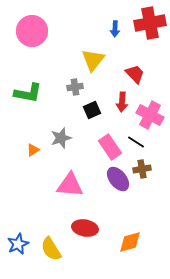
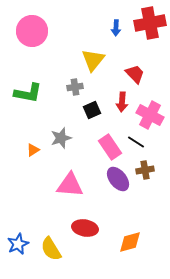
blue arrow: moved 1 px right, 1 px up
brown cross: moved 3 px right, 1 px down
